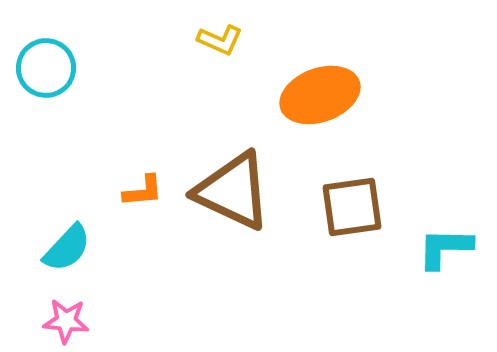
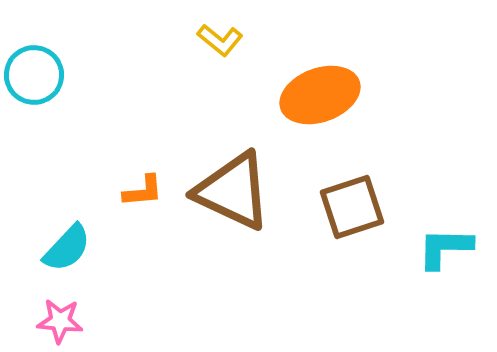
yellow L-shape: rotated 15 degrees clockwise
cyan circle: moved 12 px left, 7 px down
brown square: rotated 10 degrees counterclockwise
pink star: moved 6 px left
